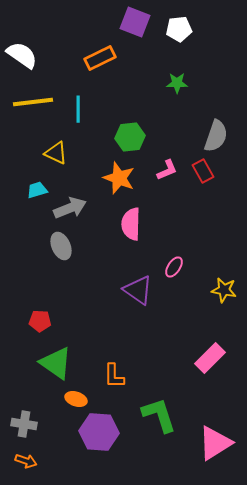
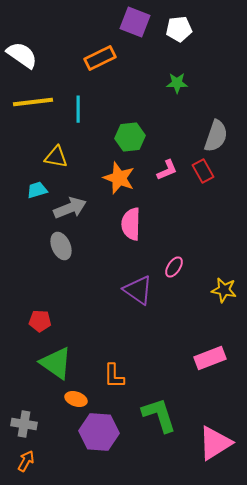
yellow triangle: moved 4 px down; rotated 15 degrees counterclockwise
pink rectangle: rotated 24 degrees clockwise
orange arrow: rotated 80 degrees counterclockwise
